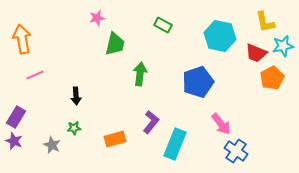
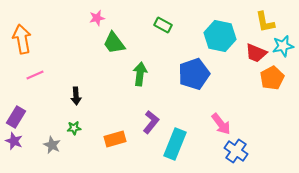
green trapezoid: moved 1 px left, 1 px up; rotated 130 degrees clockwise
blue pentagon: moved 4 px left, 8 px up
